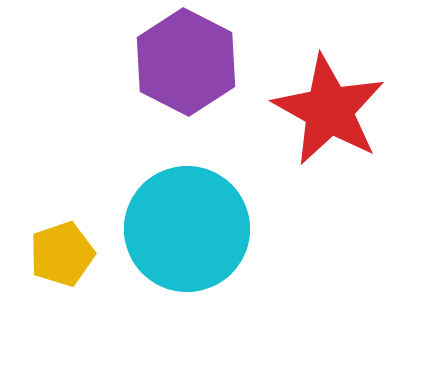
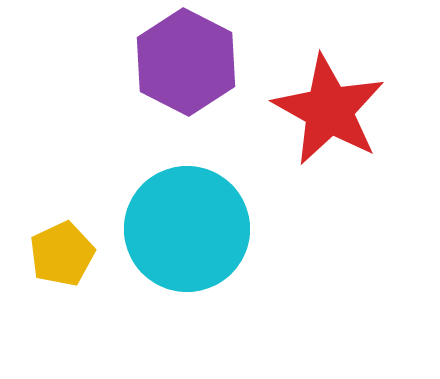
yellow pentagon: rotated 6 degrees counterclockwise
